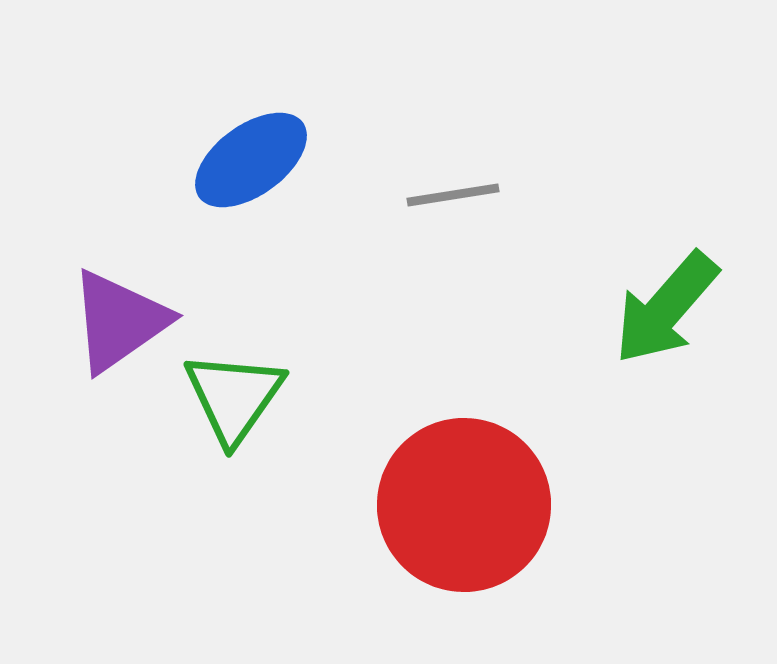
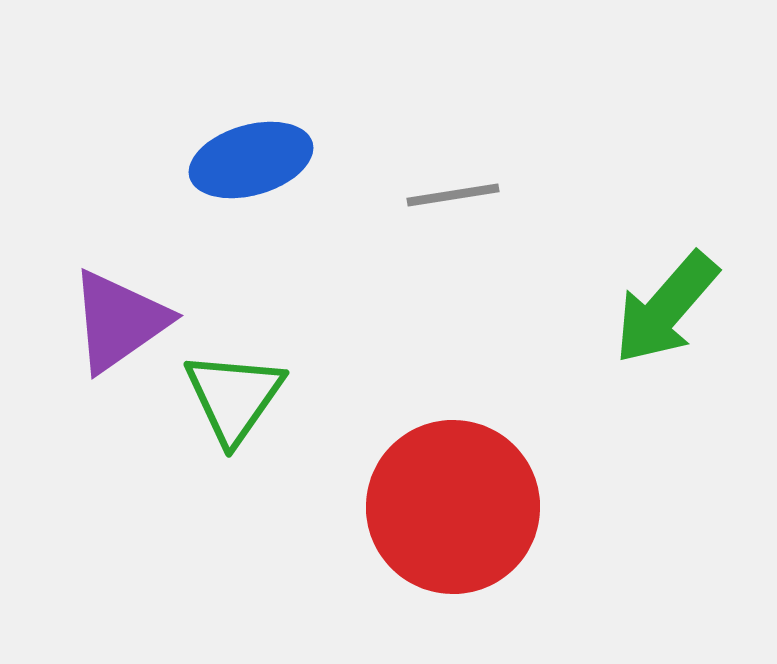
blue ellipse: rotated 20 degrees clockwise
red circle: moved 11 px left, 2 px down
